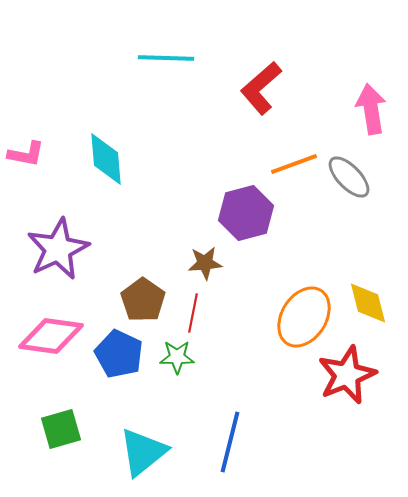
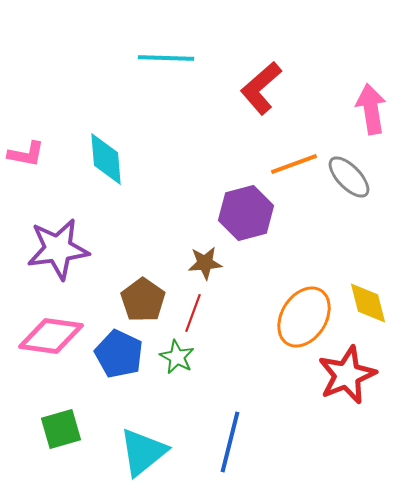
purple star: rotated 18 degrees clockwise
red line: rotated 9 degrees clockwise
green star: rotated 28 degrees clockwise
